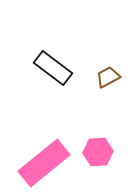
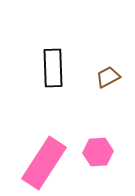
black rectangle: rotated 51 degrees clockwise
pink rectangle: rotated 18 degrees counterclockwise
